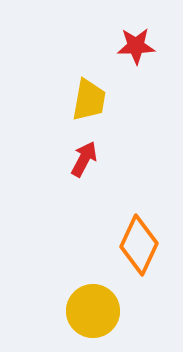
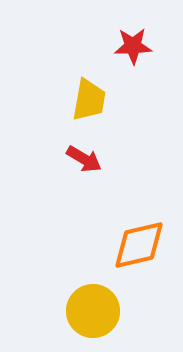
red star: moved 3 px left
red arrow: rotated 93 degrees clockwise
orange diamond: rotated 52 degrees clockwise
